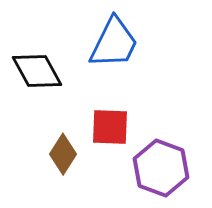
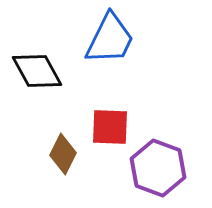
blue trapezoid: moved 4 px left, 4 px up
brown diamond: rotated 6 degrees counterclockwise
purple hexagon: moved 3 px left
